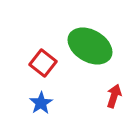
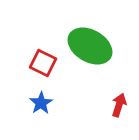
red square: rotated 12 degrees counterclockwise
red arrow: moved 5 px right, 9 px down
